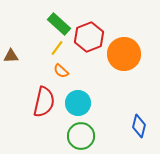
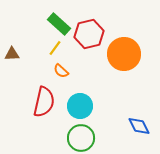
red hexagon: moved 3 px up; rotated 8 degrees clockwise
yellow line: moved 2 px left
brown triangle: moved 1 px right, 2 px up
cyan circle: moved 2 px right, 3 px down
blue diamond: rotated 40 degrees counterclockwise
green circle: moved 2 px down
